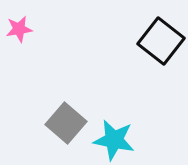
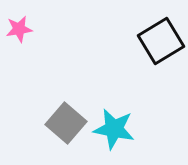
black square: rotated 21 degrees clockwise
cyan star: moved 11 px up
